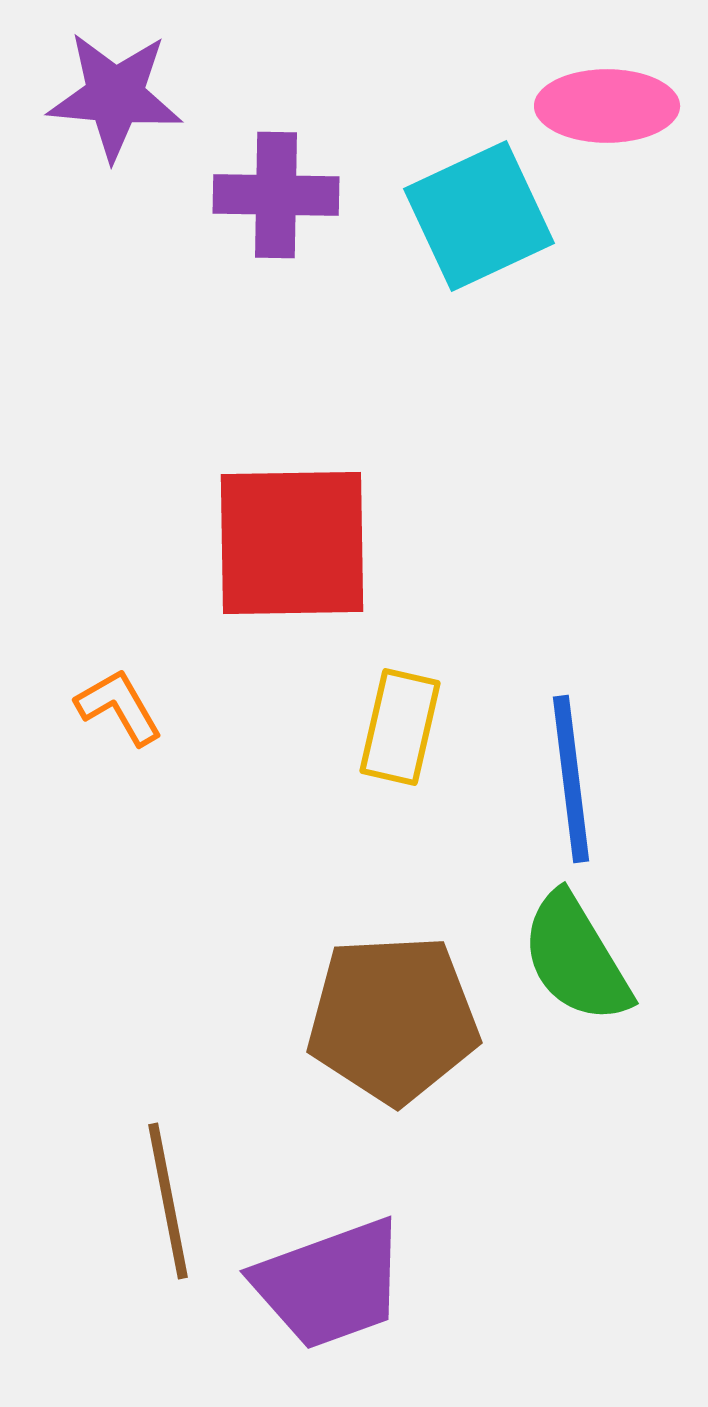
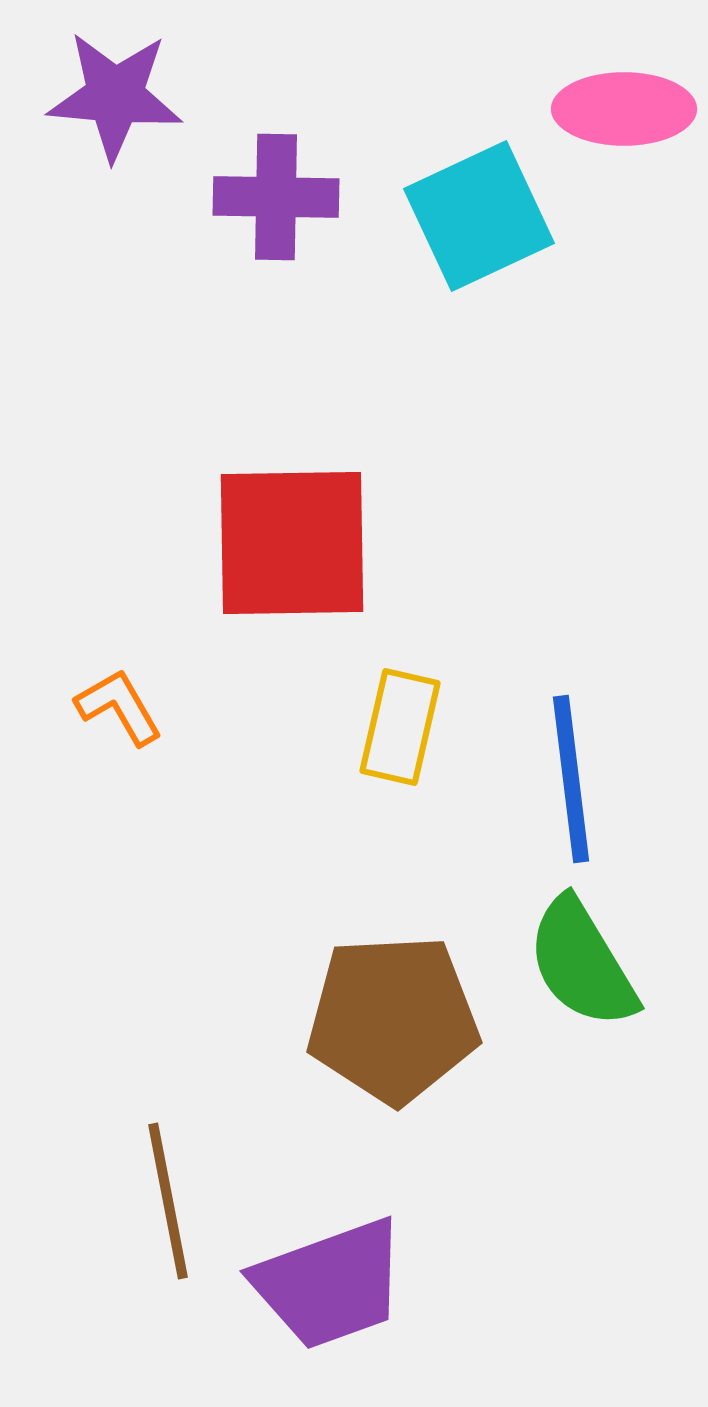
pink ellipse: moved 17 px right, 3 px down
purple cross: moved 2 px down
green semicircle: moved 6 px right, 5 px down
